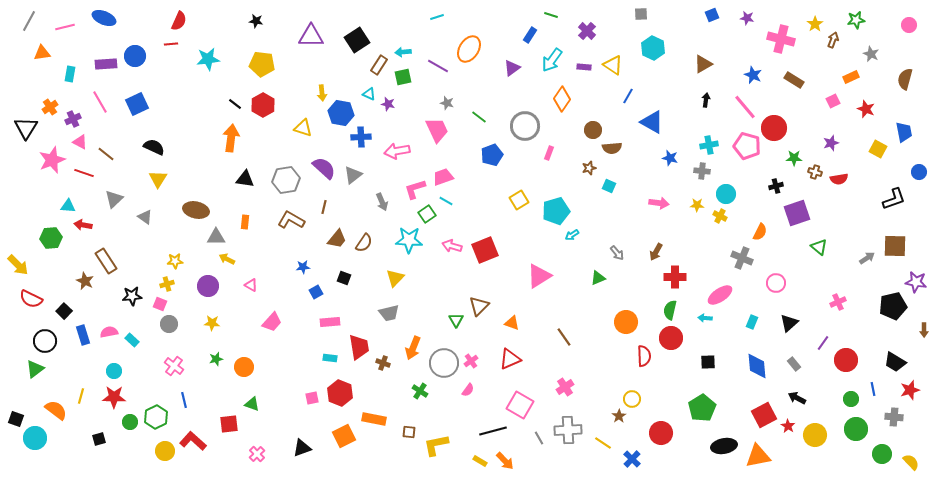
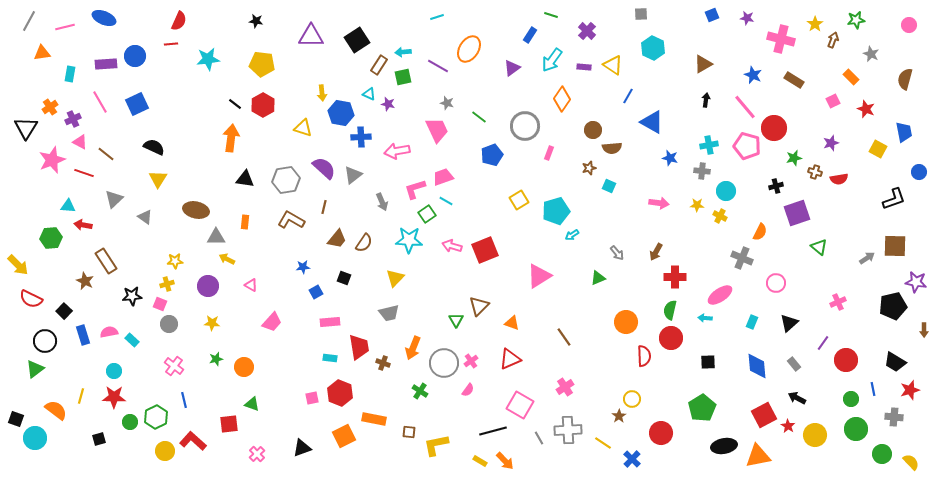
orange rectangle at (851, 77): rotated 70 degrees clockwise
green star at (794, 158): rotated 14 degrees counterclockwise
cyan circle at (726, 194): moved 3 px up
